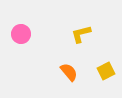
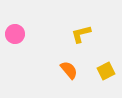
pink circle: moved 6 px left
orange semicircle: moved 2 px up
